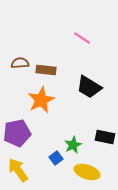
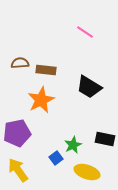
pink line: moved 3 px right, 6 px up
black rectangle: moved 2 px down
